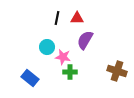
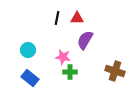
cyan circle: moved 19 px left, 3 px down
brown cross: moved 2 px left
